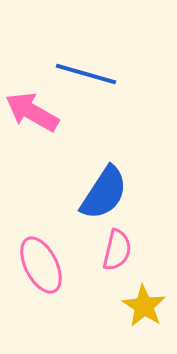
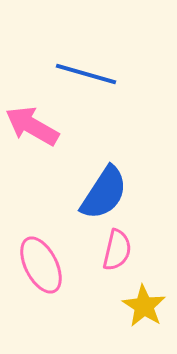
pink arrow: moved 14 px down
